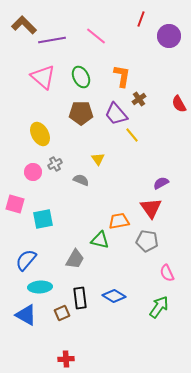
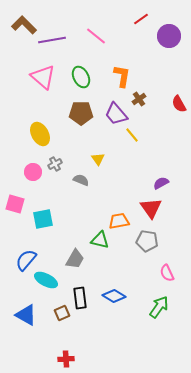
red line: rotated 35 degrees clockwise
cyan ellipse: moved 6 px right, 7 px up; rotated 30 degrees clockwise
